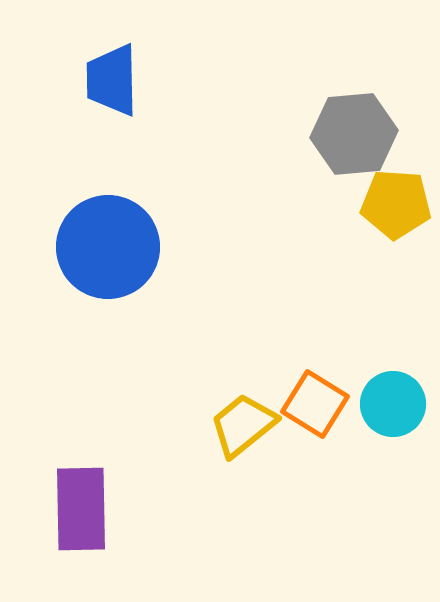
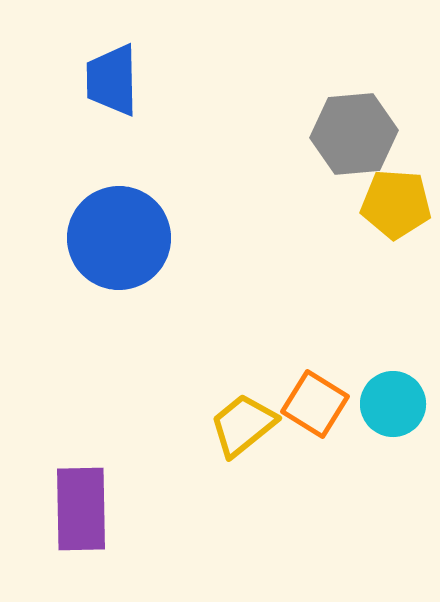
blue circle: moved 11 px right, 9 px up
